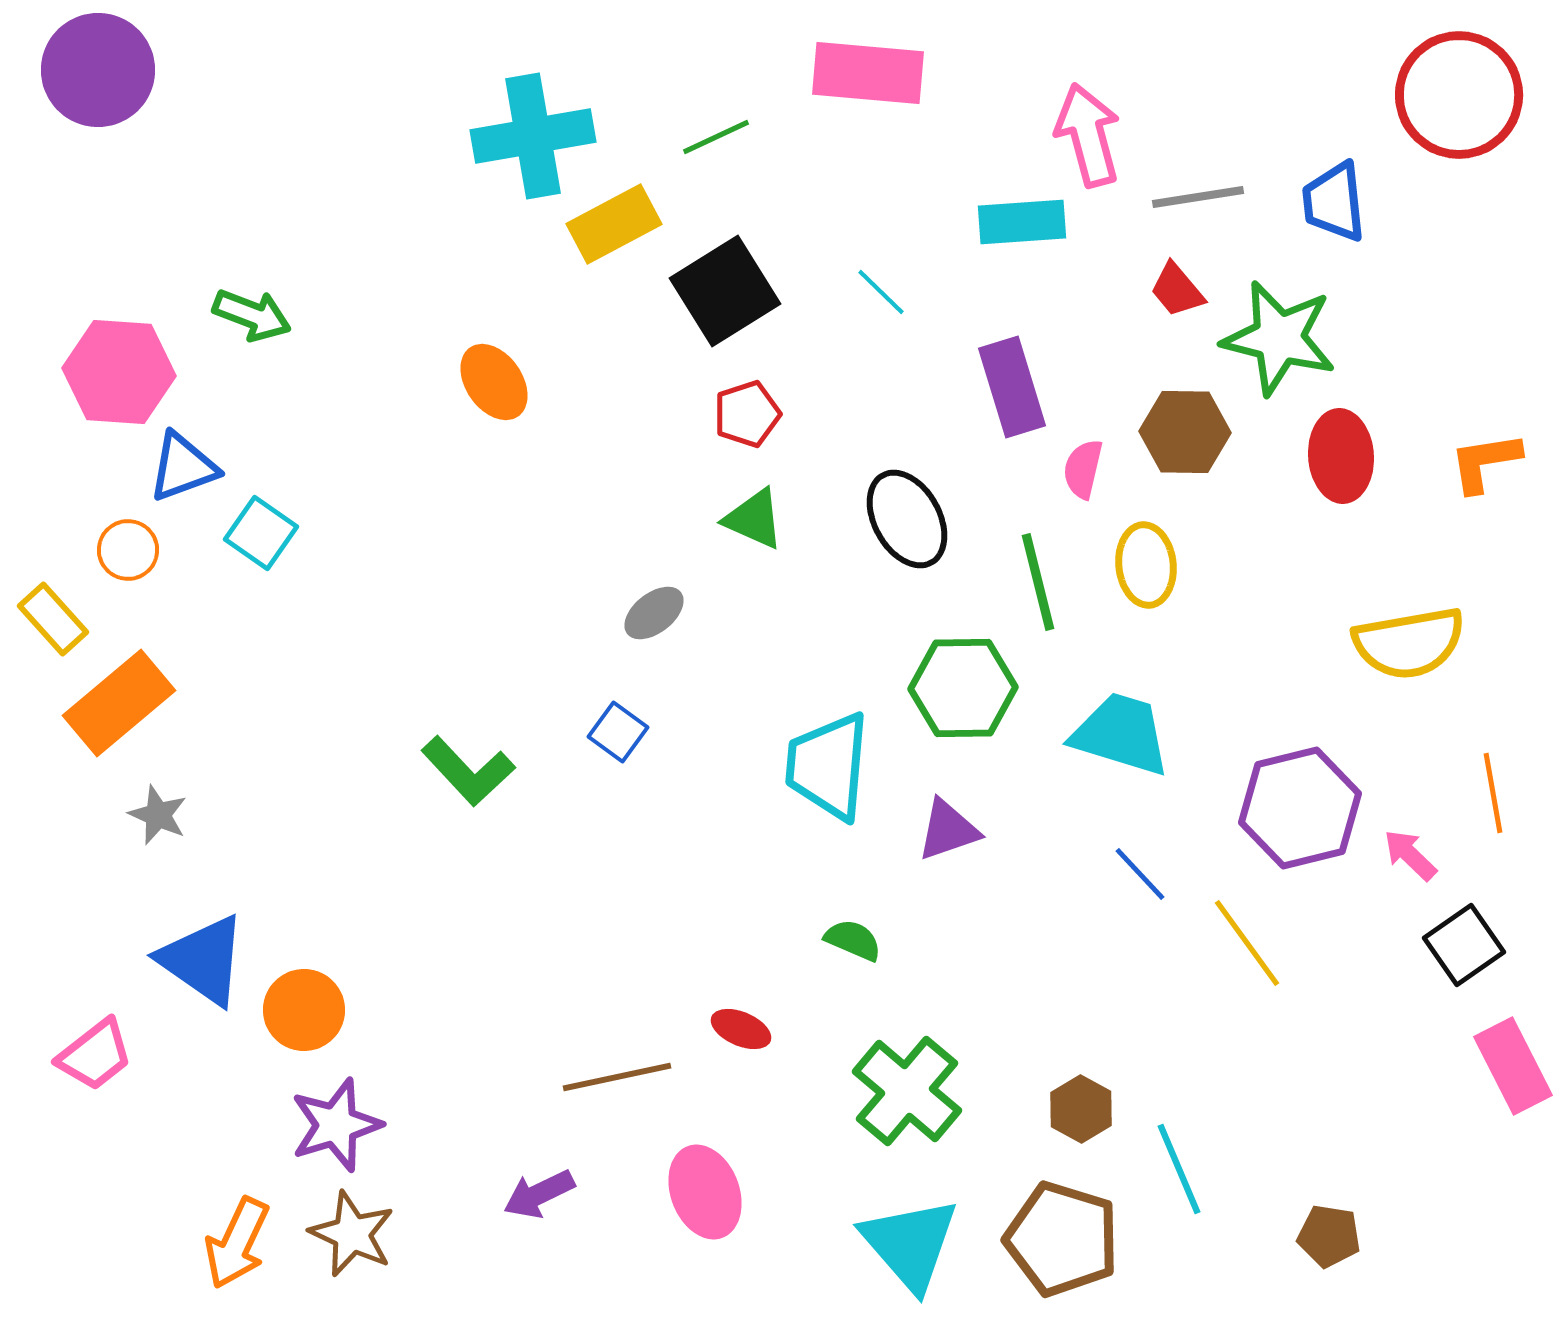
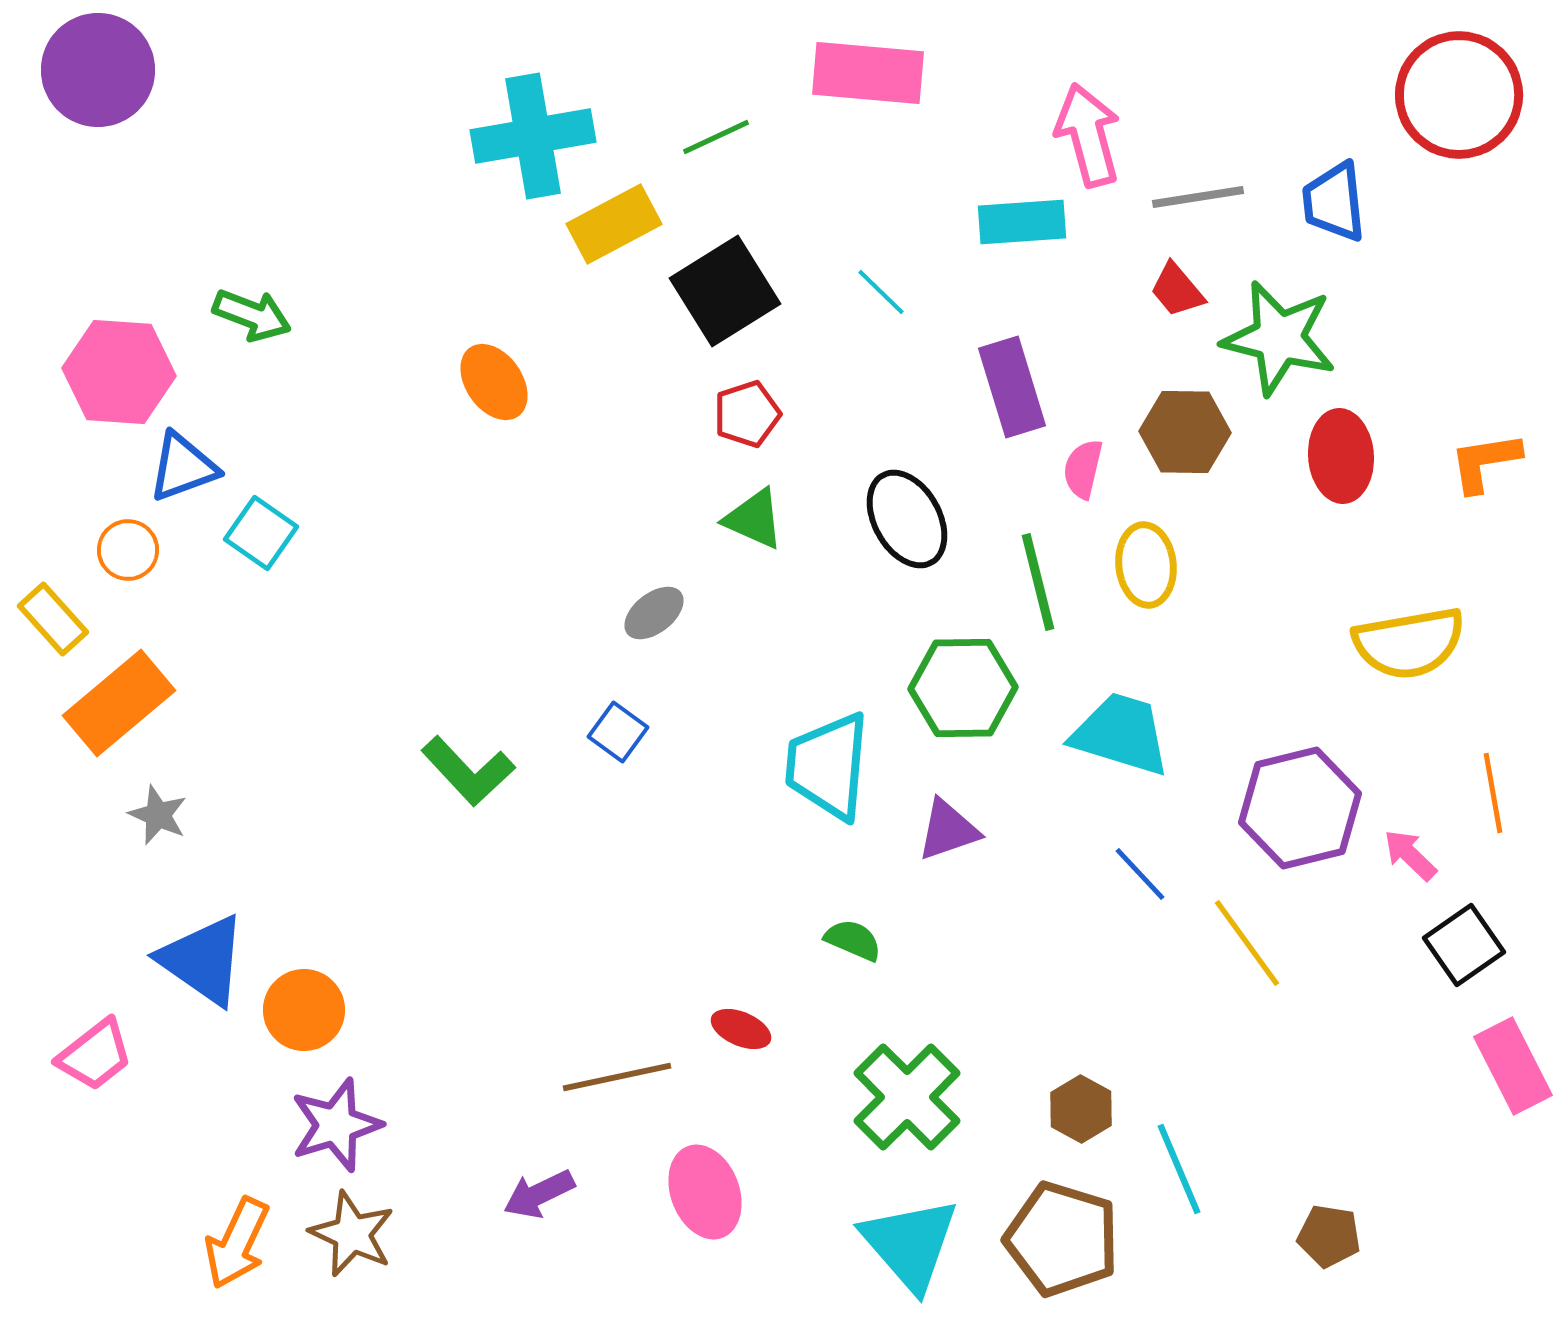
green cross at (907, 1091): moved 6 px down; rotated 5 degrees clockwise
